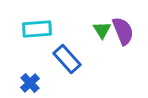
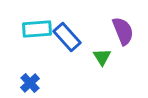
green triangle: moved 27 px down
blue rectangle: moved 22 px up
